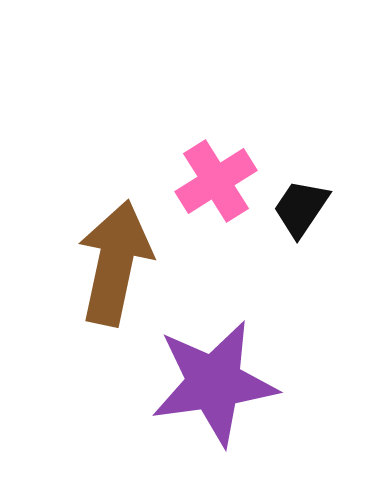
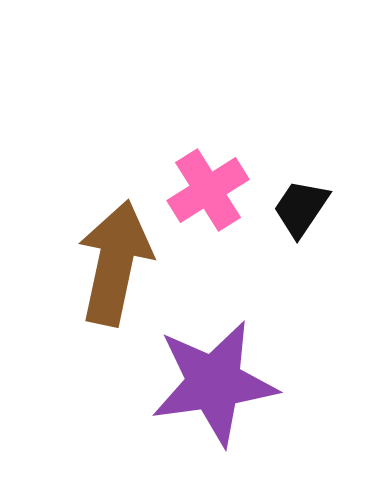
pink cross: moved 8 px left, 9 px down
